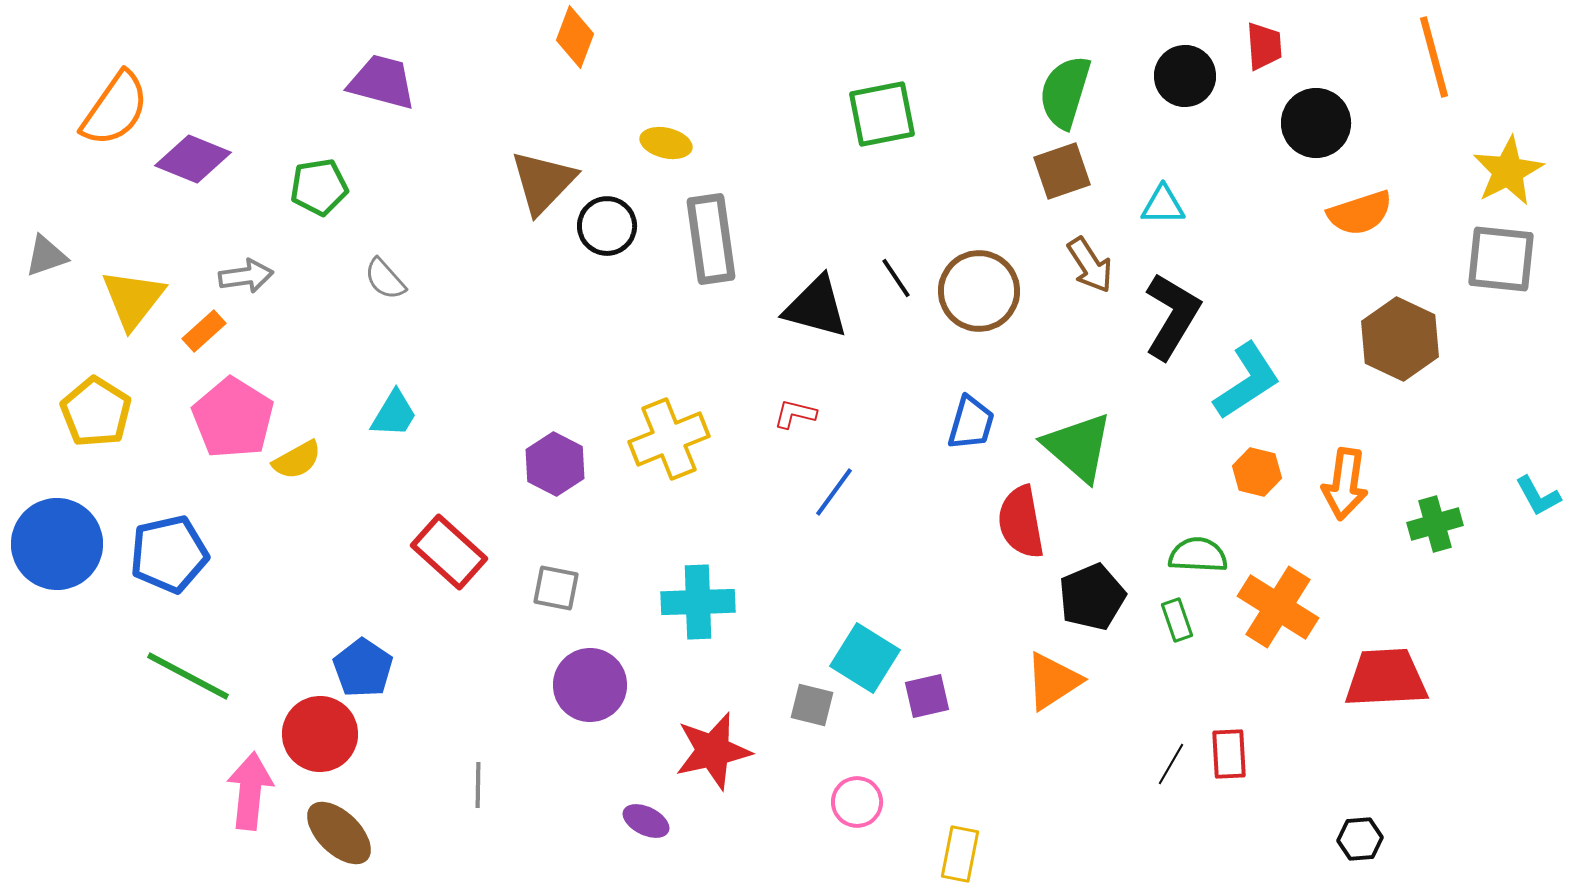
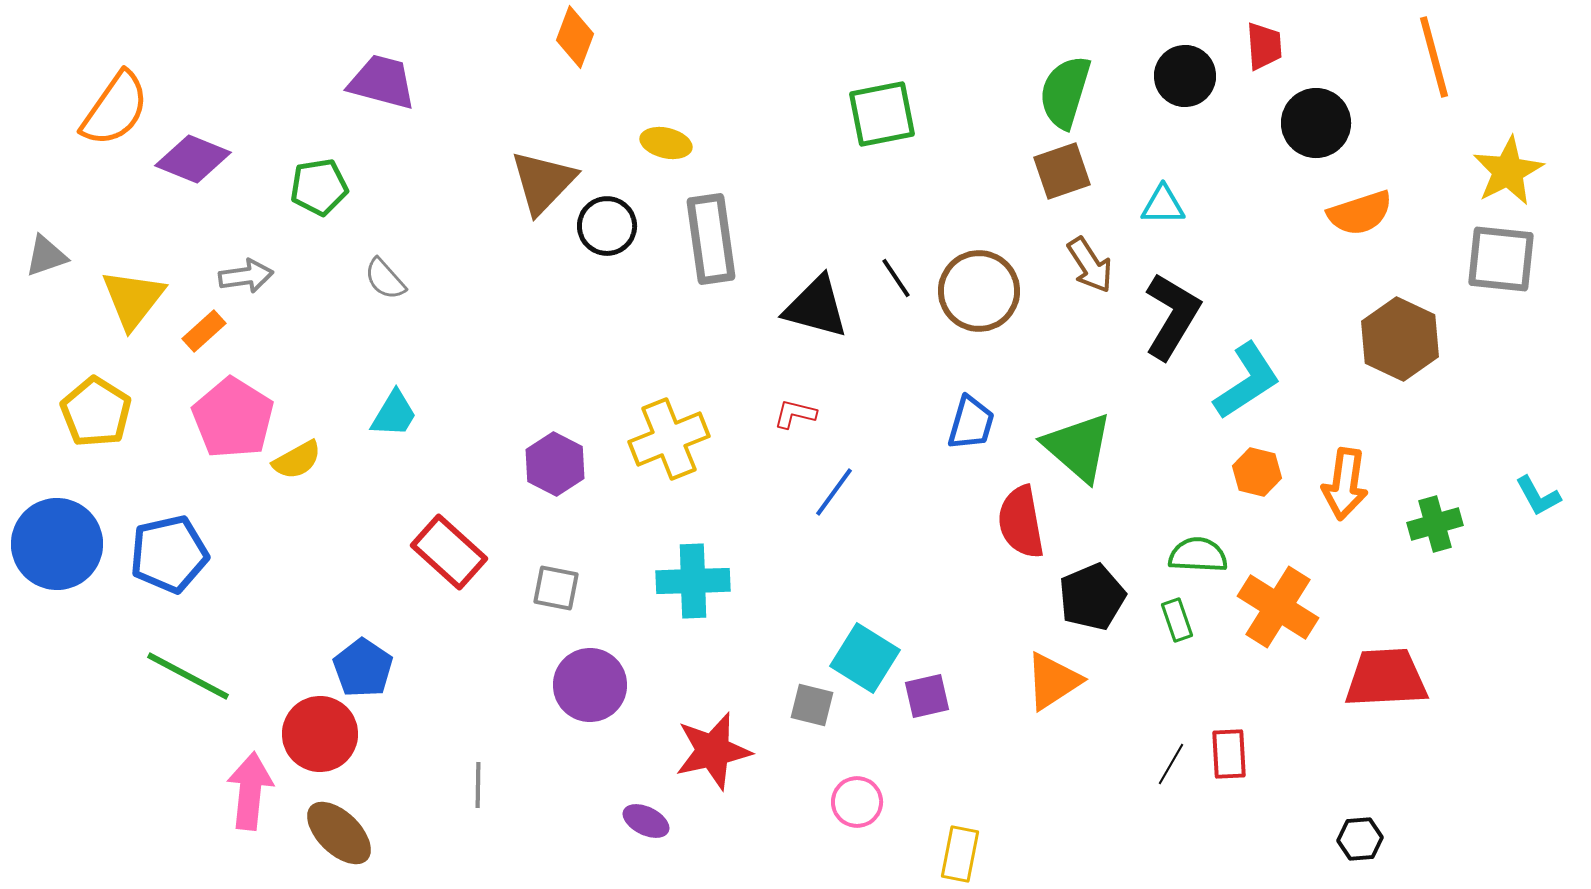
cyan cross at (698, 602): moved 5 px left, 21 px up
